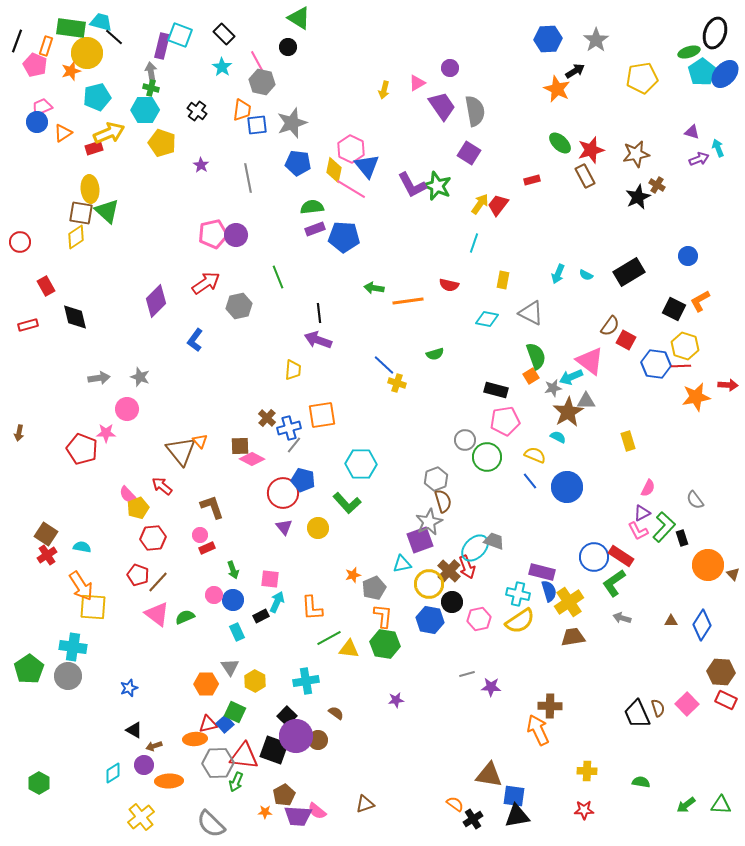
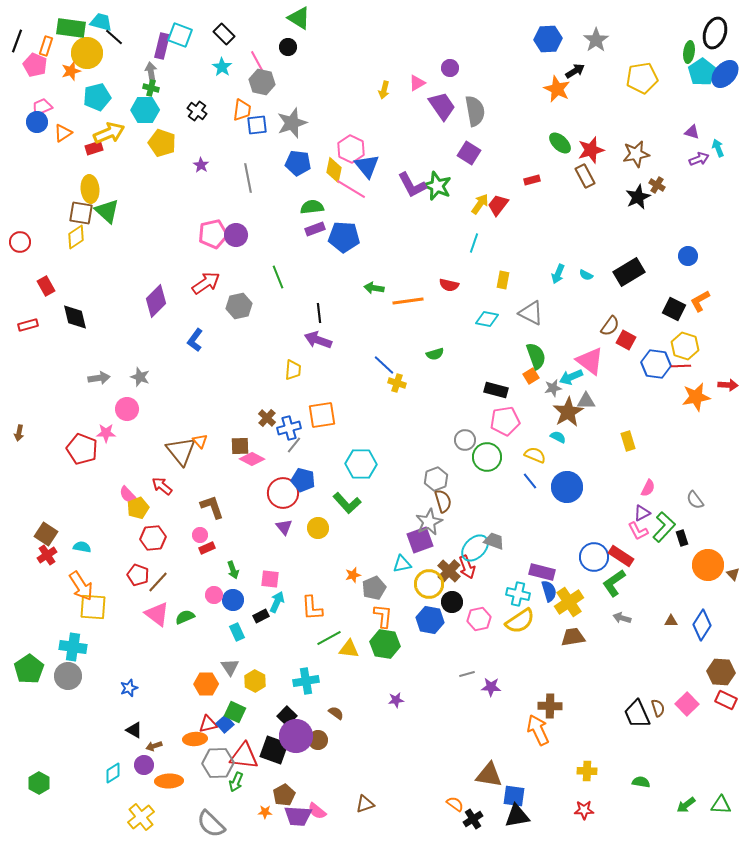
green ellipse at (689, 52): rotated 65 degrees counterclockwise
